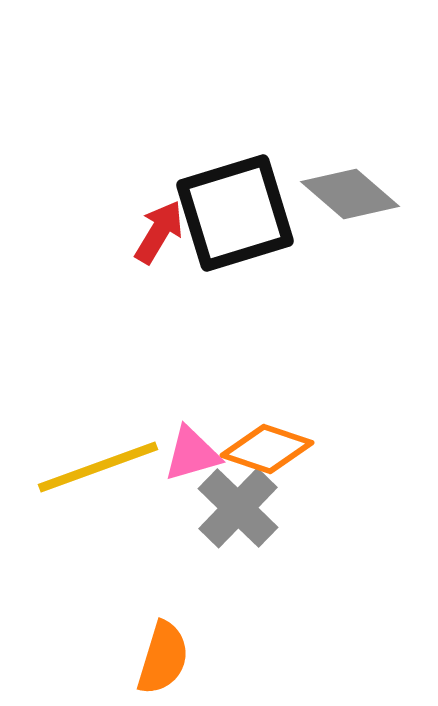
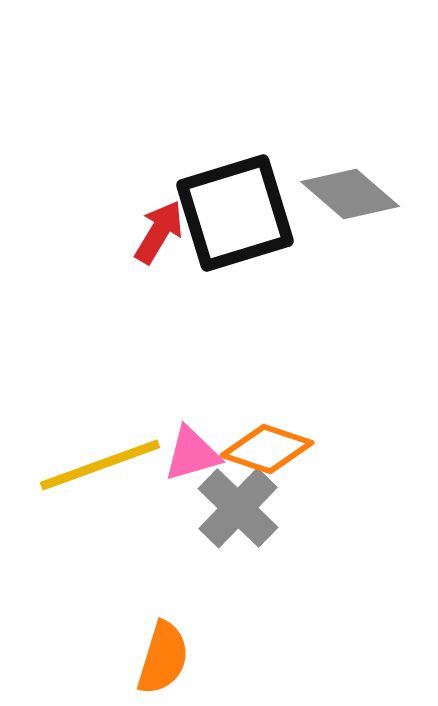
yellow line: moved 2 px right, 2 px up
